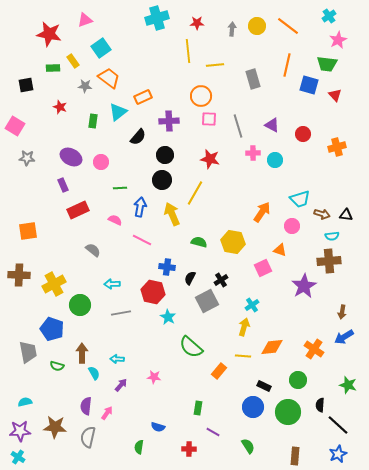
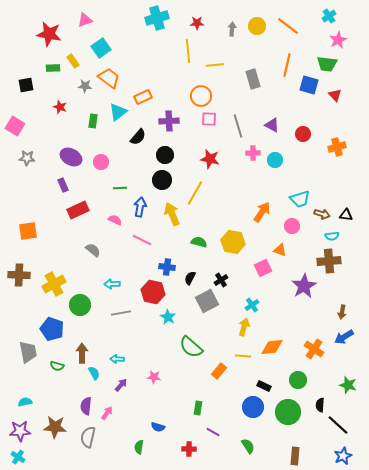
blue star at (338, 454): moved 5 px right, 2 px down
